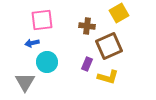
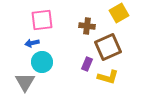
brown square: moved 1 px left, 1 px down
cyan circle: moved 5 px left
